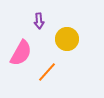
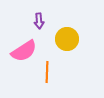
pink semicircle: moved 3 px right, 2 px up; rotated 28 degrees clockwise
orange line: rotated 40 degrees counterclockwise
